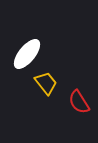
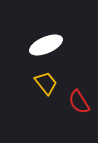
white ellipse: moved 19 px right, 9 px up; rotated 28 degrees clockwise
